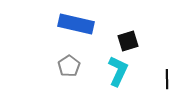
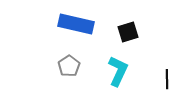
black square: moved 9 px up
